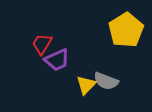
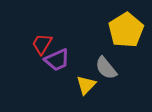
gray semicircle: moved 13 px up; rotated 30 degrees clockwise
